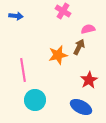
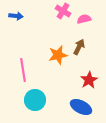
pink semicircle: moved 4 px left, 10 px up
